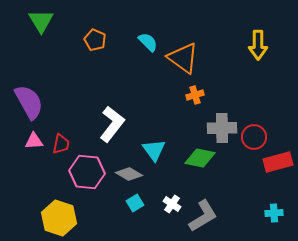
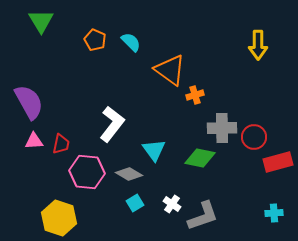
cyan semicircle: moved 17 px left
orange triangle: moved 13 px left, 12 px down
gray L-shape: rotated 12 degrees clockwise
